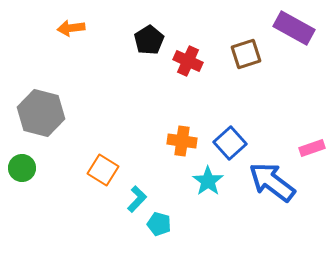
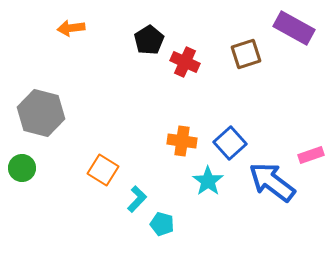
red cross: moved 3 px left, 1 px down
pink rectangle: moved 1 px left, 7 px down
cyan pentagon: moved 3 px right
